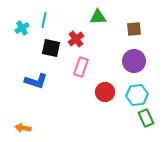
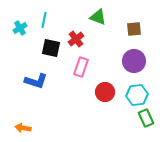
green triangle: rotated 24 degrees clockwise
cyan cross: moved 2 px left
